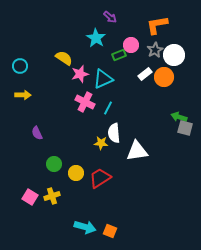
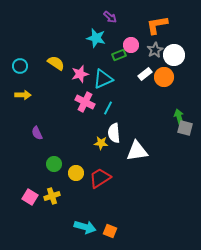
cyan star: rotated 18 degrees counterclockwise
yellow semicircle: moved 8 px left, 5 px down
green arrow: rotated 56 degrees clockwise
